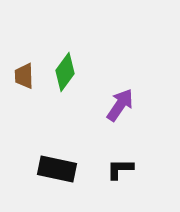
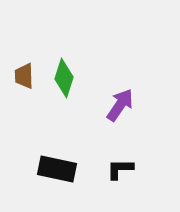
green diamond: moved 1 px left, 6 px down; rotated 18 degrees counterclockwise
